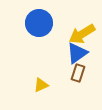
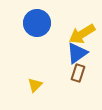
blue circle: moved 2 px left
yellow triangle: moved 6 px left; rotated 21 degrees counterclockwise
